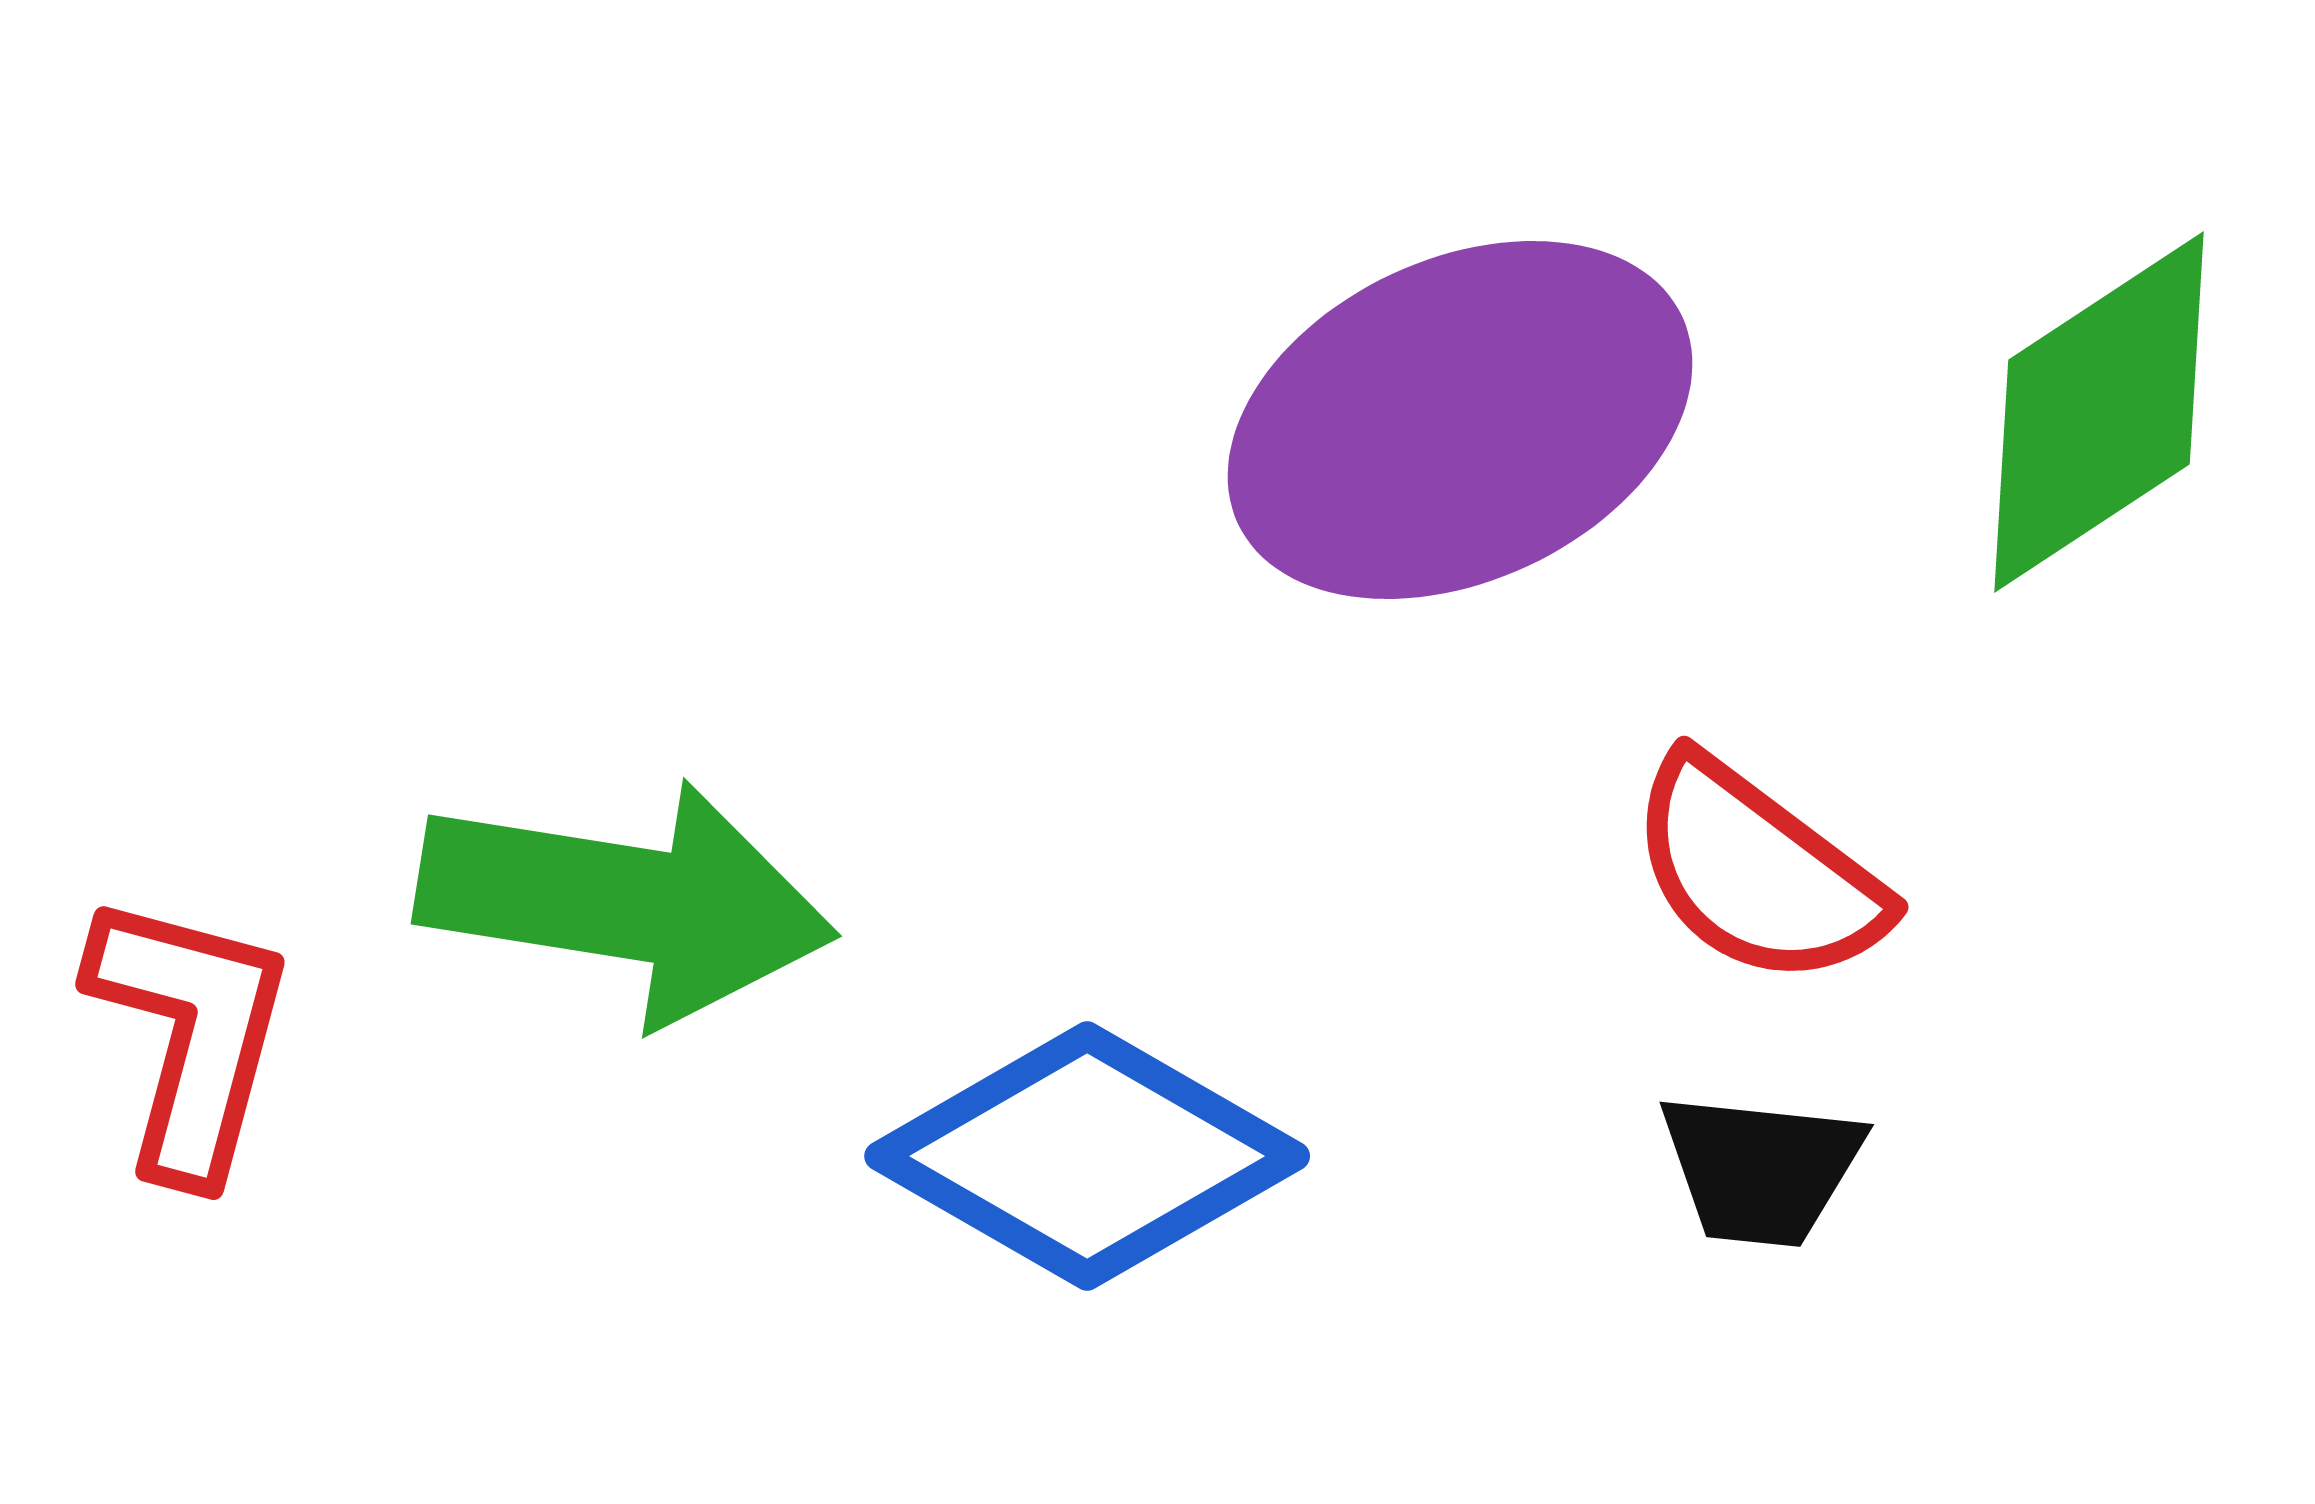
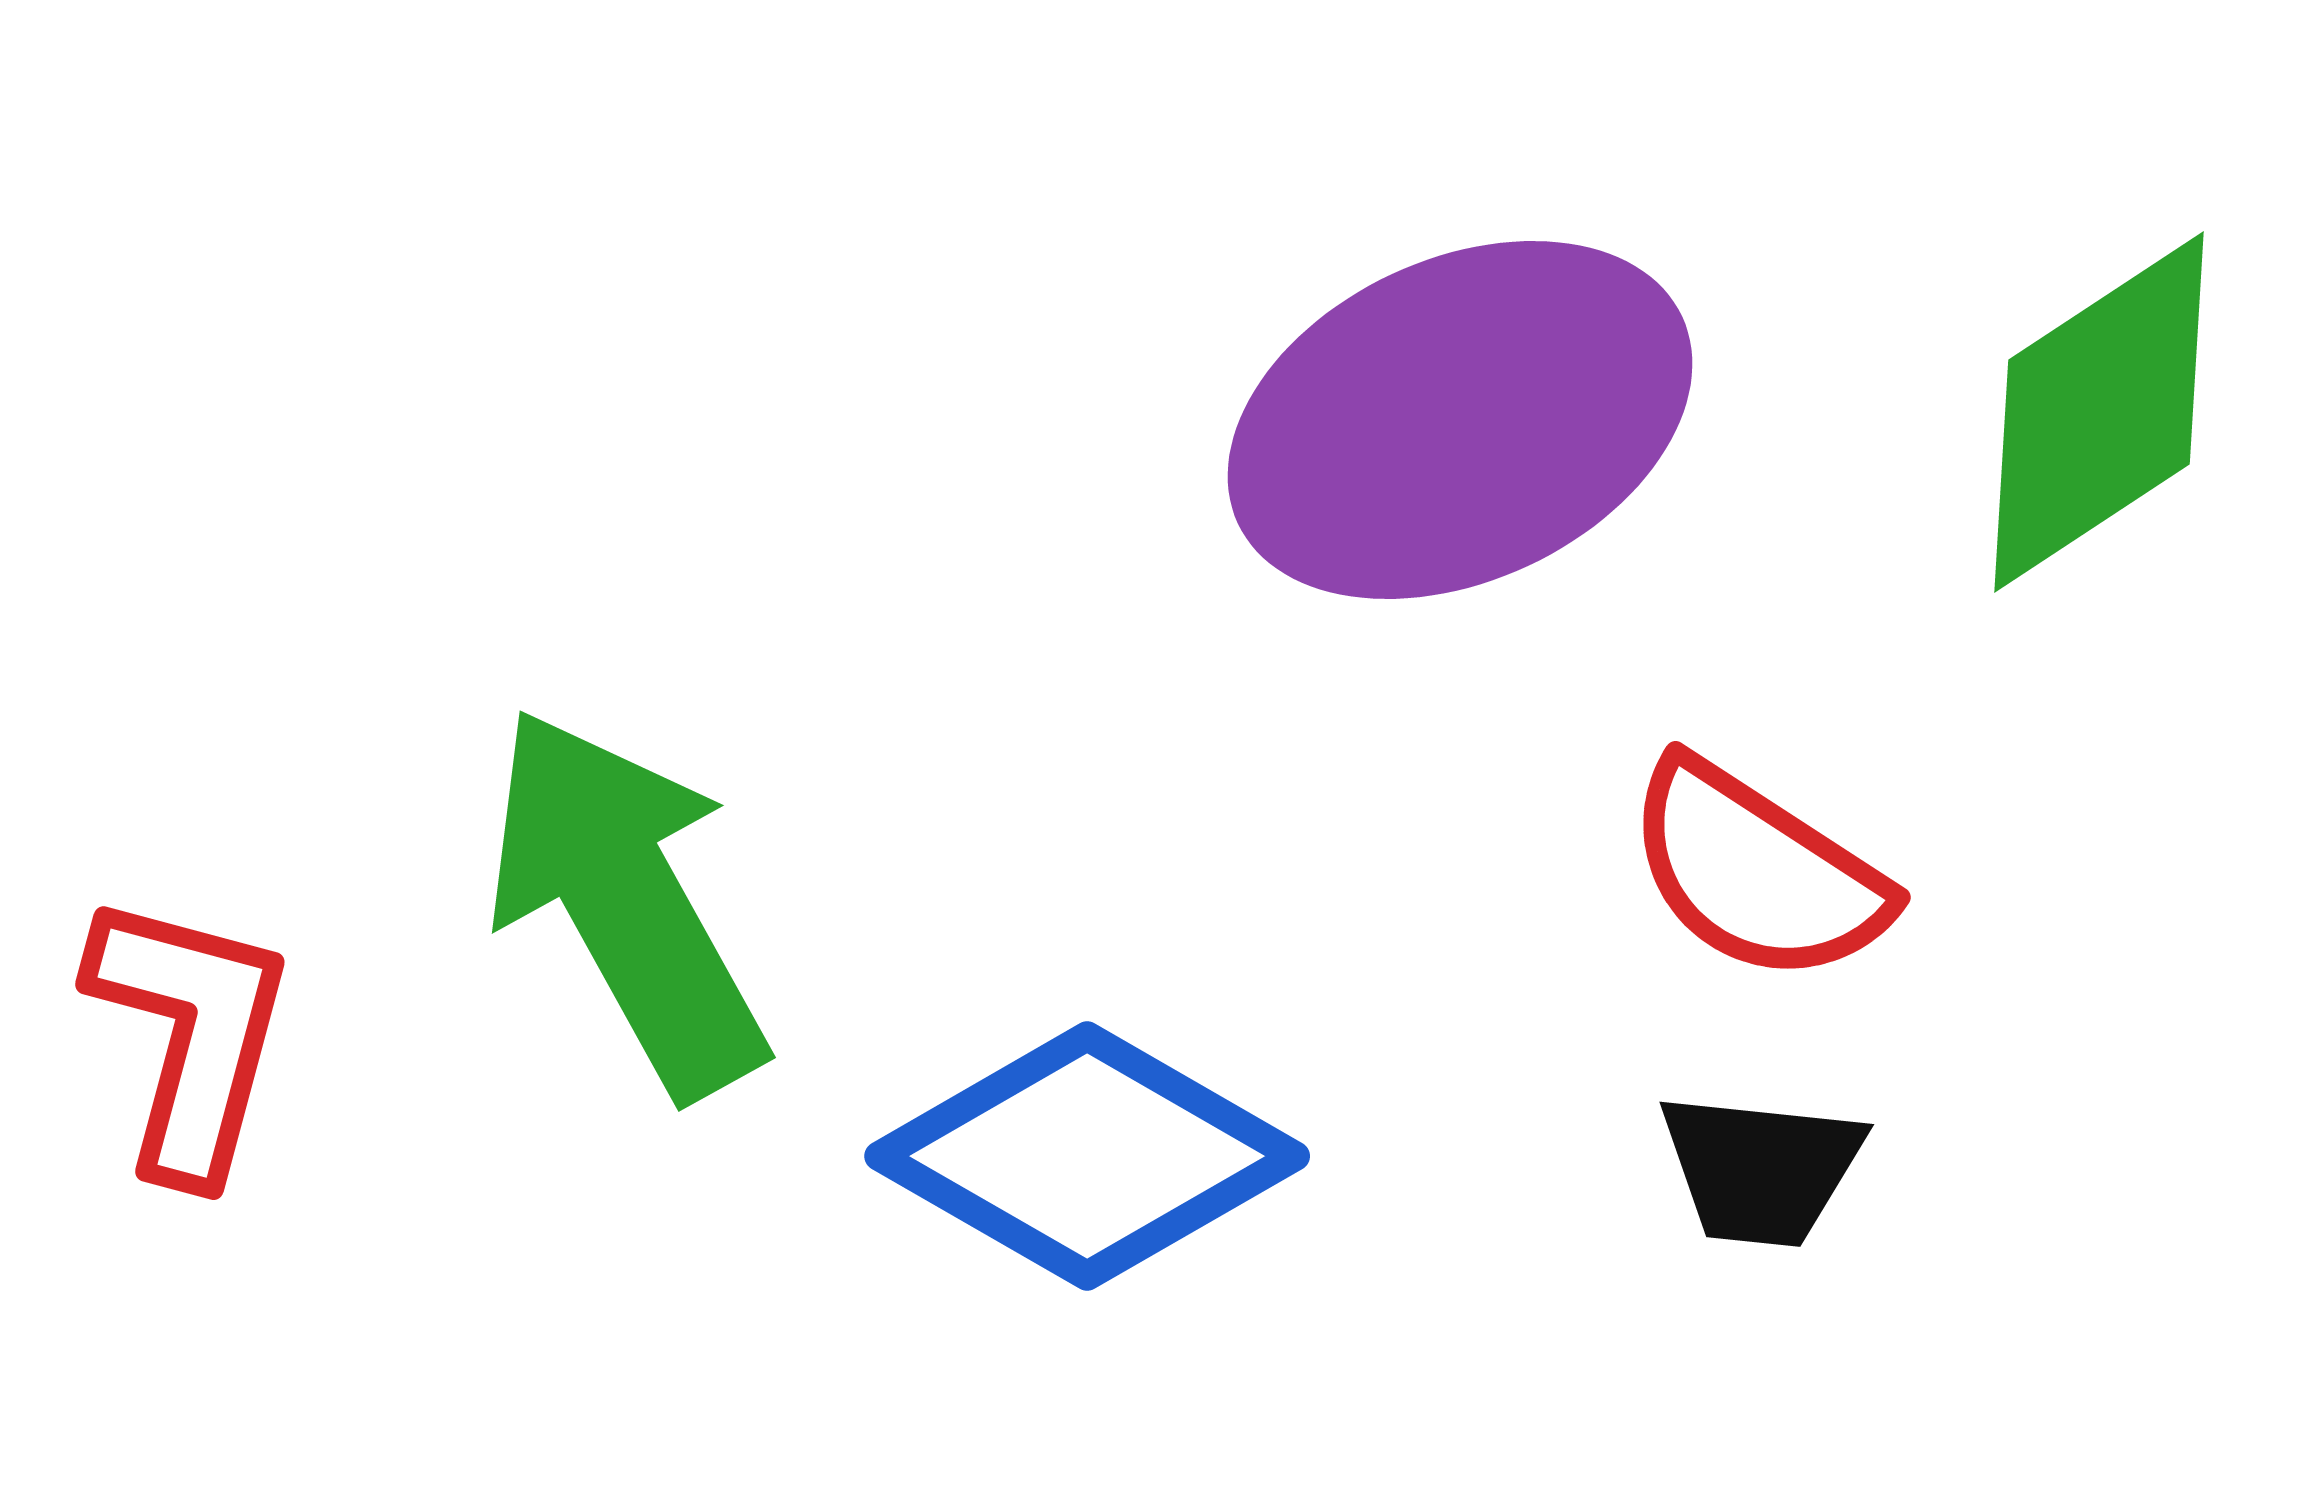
red semicircle: rotated 4 degrees counterclockwise
green arrow: rotated 128 degrees counterclockwise
